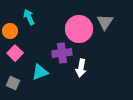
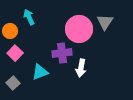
gray square: rotated 24 degrees clockwise
